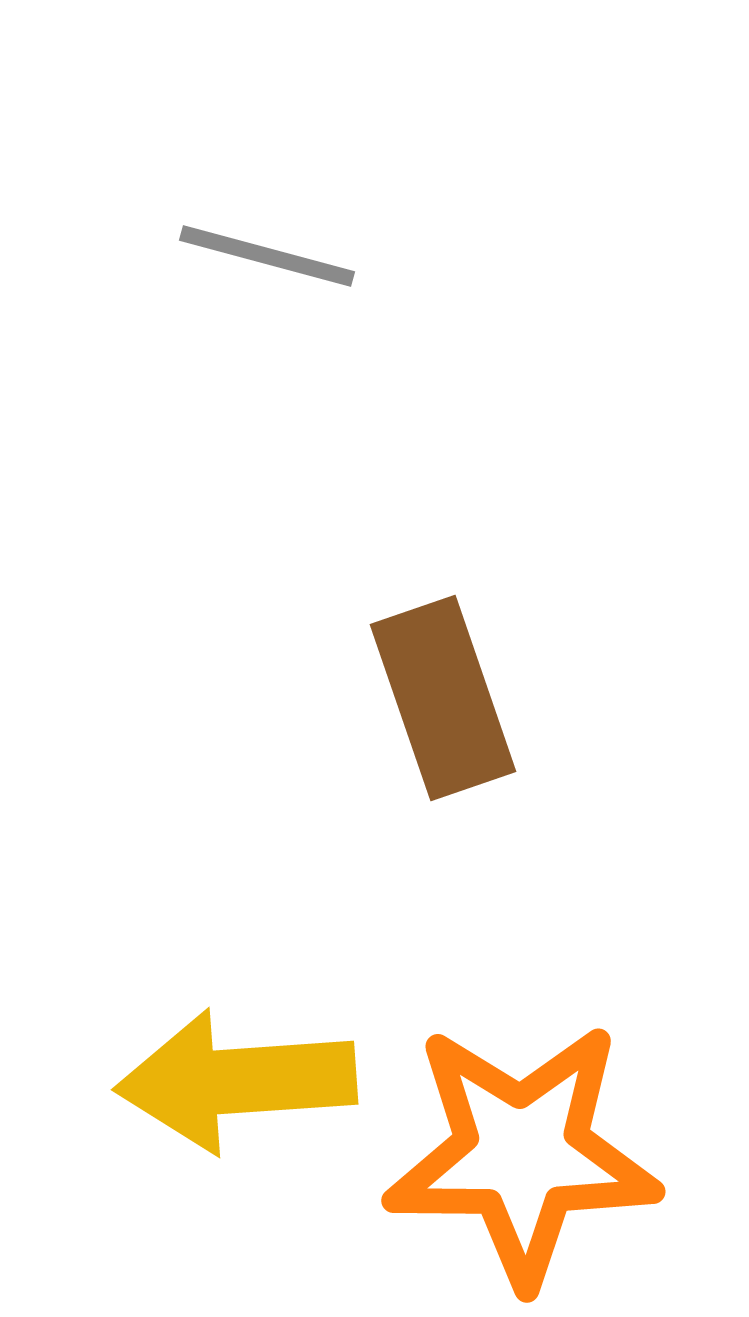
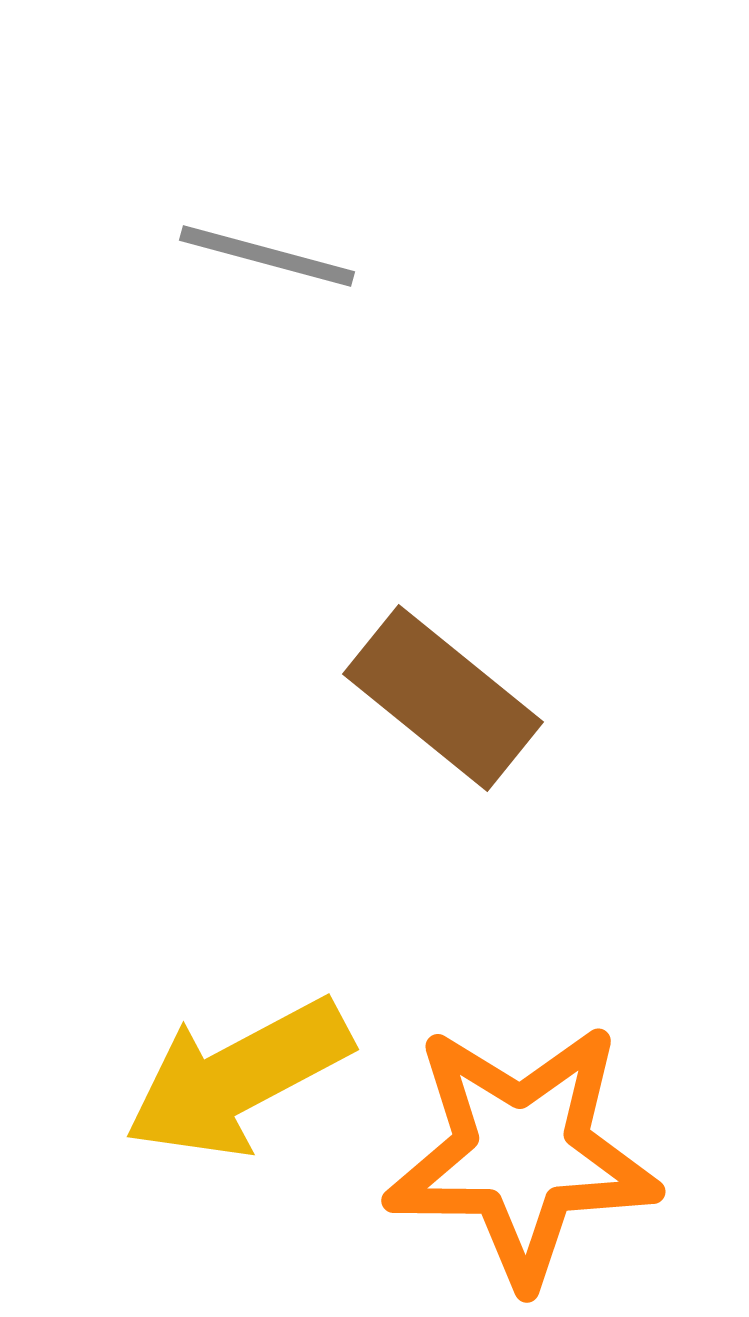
brown rectangle: rotated 32 degrees counterclockwise
yellow arrow: moved 2 px right, 3 px up; rotated 24 degrees counterclockwise
